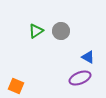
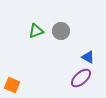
green triangle: rotated 14 degrees clockwise
purple ellipse: moved 1 px right; rotated 20 degrees counterclockwise
orange square: moved 4 px left, 1 px up
